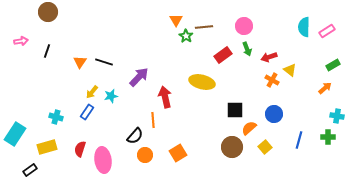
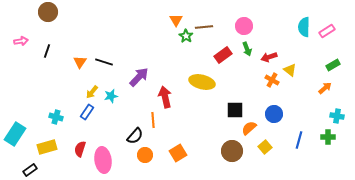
brown circle at (232, 147): moved 4 px down
